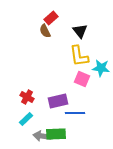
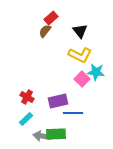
brown semicircle: rotated 64 degrees clockwise
yellow L-shape: moved 1 px right, 1 px up; rotated 55 degrees counterclockwise
cyan star: moved 5 px left, 4 px down
pink square: rotated 21 degrees clockwise
blue line: moved 2 px left
